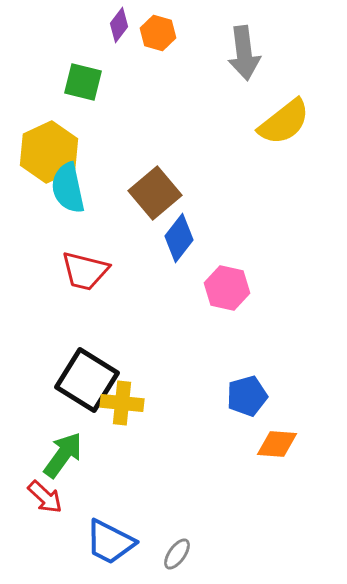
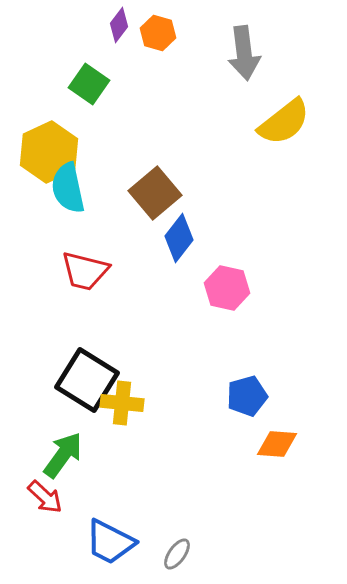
green square: moved 6 px right, 2 px down; rotated 21 degrees clockwise
